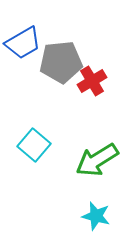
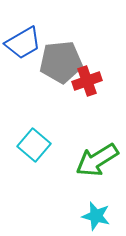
red cross: moved 5 px left; rotated 12 degrees clockwise
